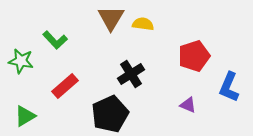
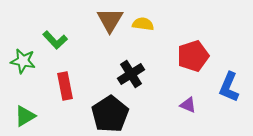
brown triangle: moved 1 px left, 2 px down
red pentagon: moved 1 px left
green star: moved 2 px right
red rectangle: rotated 60 degrees counterclockwise
black pentagon: rotated 9 degrees counterclockwise
